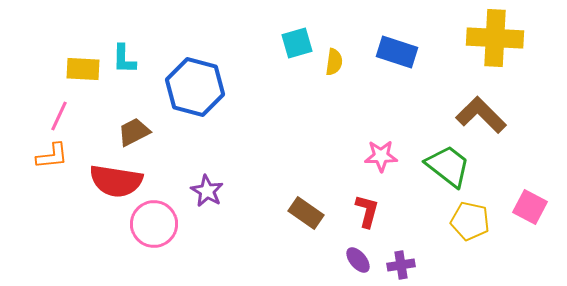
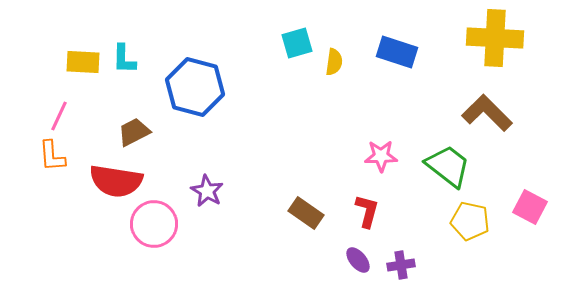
yellow rectangle: moved 7 px up
brown L-shape: moved 6 px right, 2 px up
orange L-shape: rotated 92 degrees clockwise
